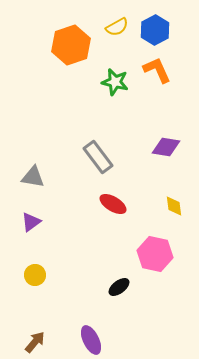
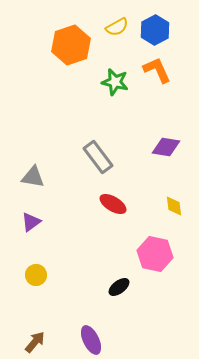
yellow circle: moved 1 px right
